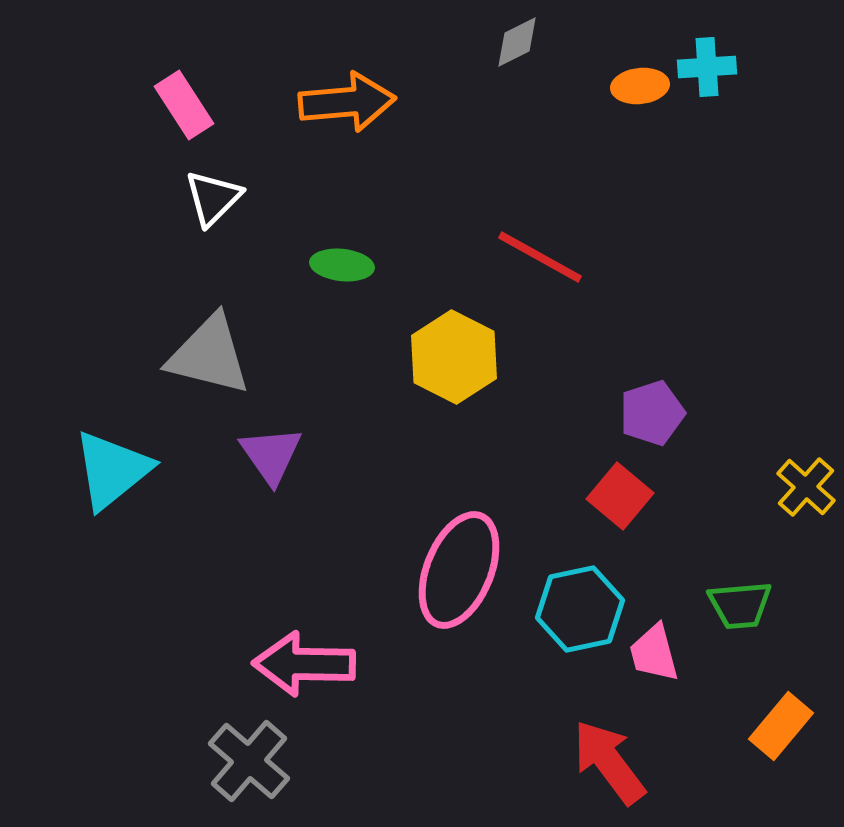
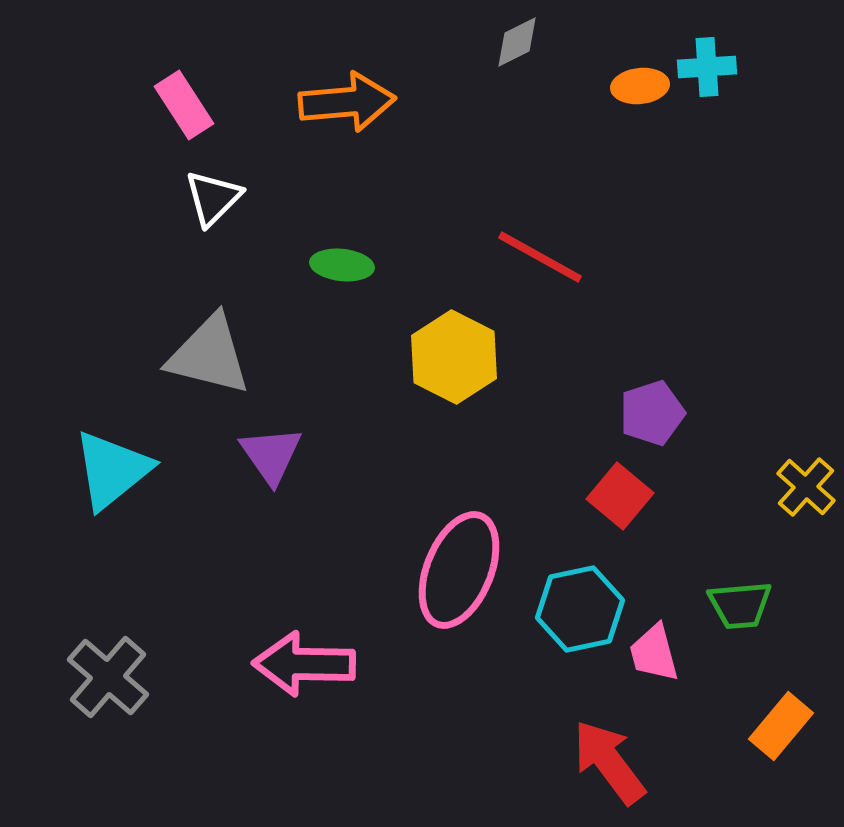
gray cross: moved 141 px left, 84 px up
